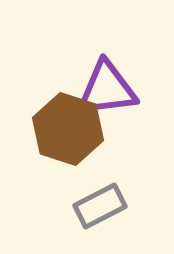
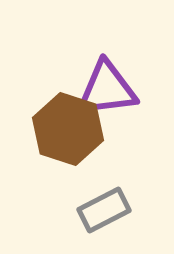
gray rectangle: moved 4 px right, 4 px down
